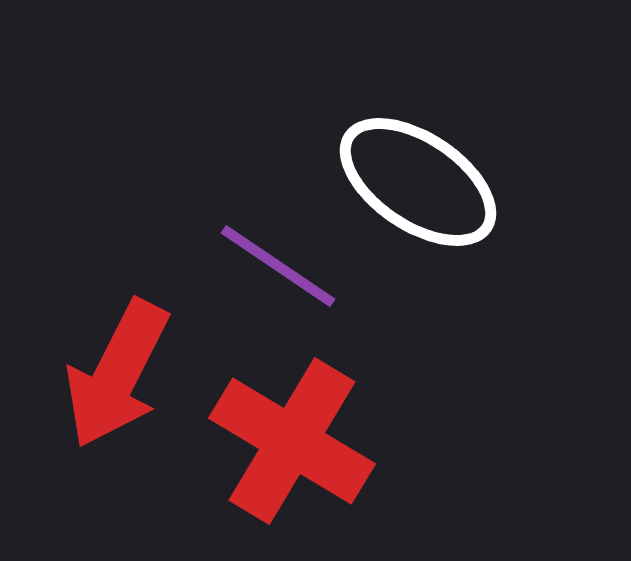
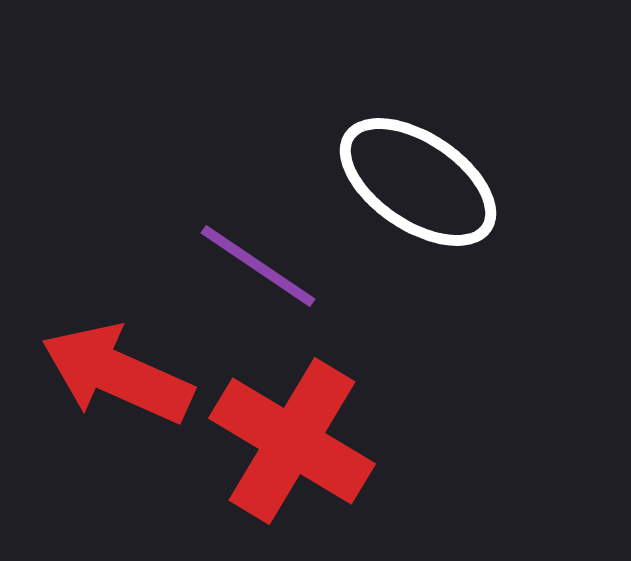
purple line: moved 20 px left
red arrow: rotated 87 degrees clockwise
